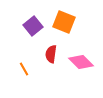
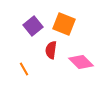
orange square: moved 2 px down
red semicircle: moved 4 px up
